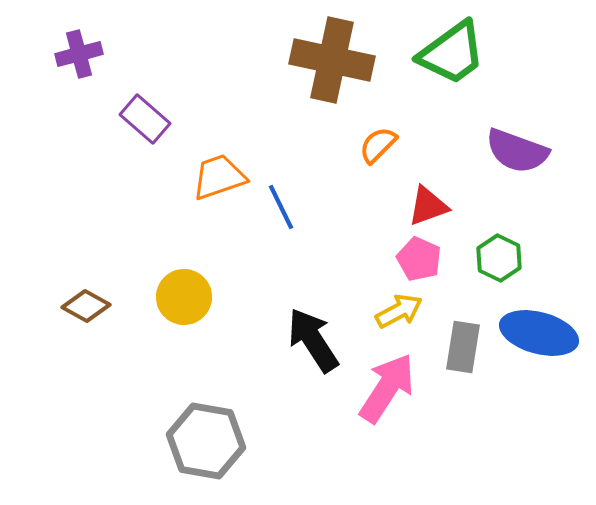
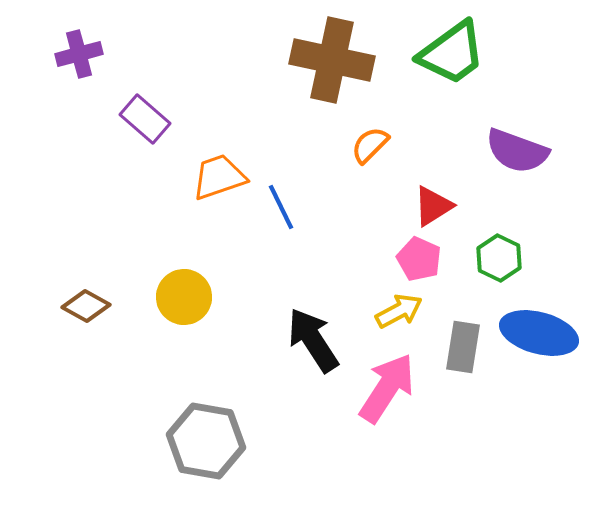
orange semicircle: moved 8 px left
red triangle: moved 5 px right; rotated 12 degrees counterclockwise
